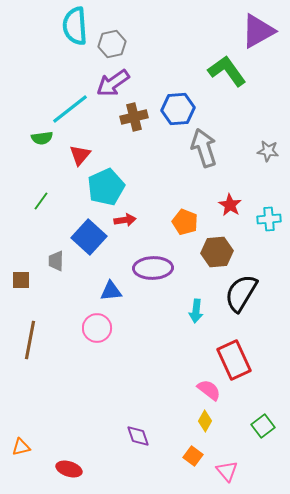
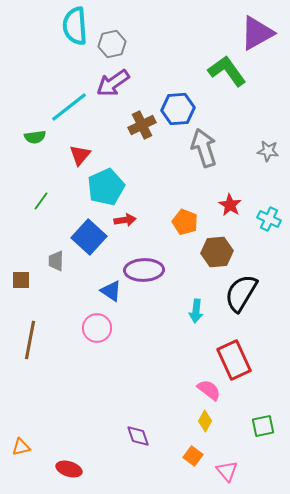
purple triangle: moved 1 px left, 2 px down
cyan line: moved 1 px left, 2 px up
brown cross: moved 8 px right, 8 px down; rotated 12 degrees counterclockwise
green semicircle: moved 7 px left, 1 px up
cyan cross: rotated 30 degrees clockwise
purple ellipse: moved 9 px left, 2 px down
blue triangle: rotated 40 degrees clockwise
green square: rotated 25 degrees clockwise
